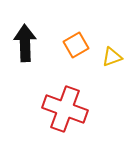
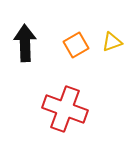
yellow triangle: moved 15 px up
